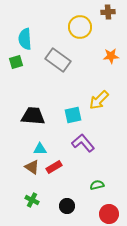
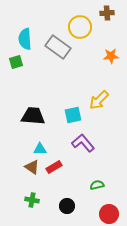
brown cross: moved 1 px left, 1 px down
gray rectangle: moved 13 px up
green cross: rotated 16 degrees counterclockwise
